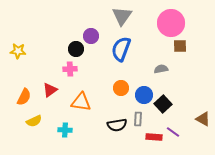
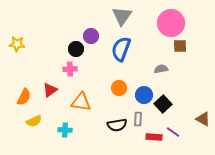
yellow star: moved 1 px left, 7 px up
orange circle: moved 2 px left
